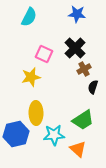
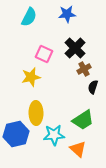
blue star: moved 10 px left; rotated 12 degrees counterclockwise
